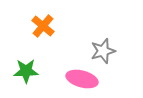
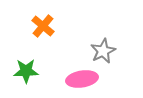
gray star: rotated 10 degrees counterclockwise
pink ellipse: rotated 24 degrees counterclockwise
